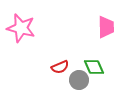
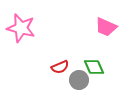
pink trapezoid: rotated 115 degrees clockwise
